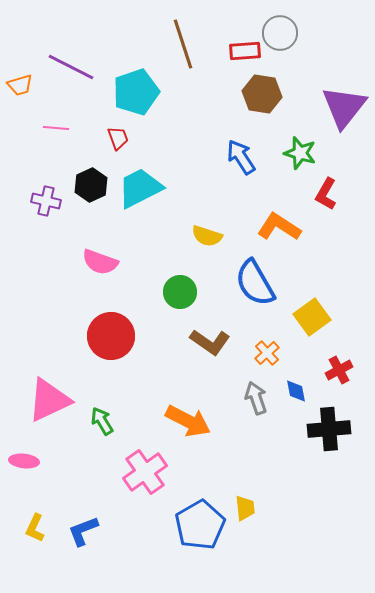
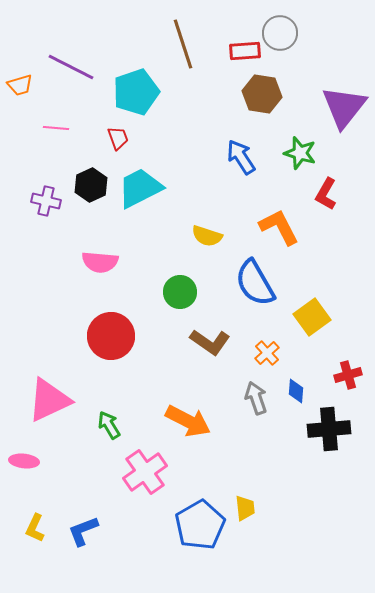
orange L-shape: rotated 30 degrees clockwise
pink semicircle: rotated 15 degrees counterclockwise
red cross: moved 9 px right, 5 px down; rotated 12 degrees clockwise
blue diamond: rotated 15 degrees clockwise
green arrow: moved 7 px right, 4 px down
